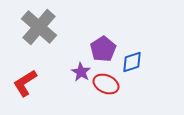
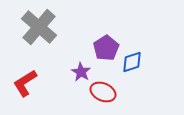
purple pentagon: moved 3 px right, 1 px up
red ellipse: moved 3 px left, 8 px down
